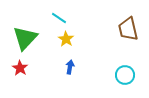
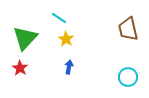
blue arrow: moved 1 px left
cyan circle: moved 3 px right, 2 px down
